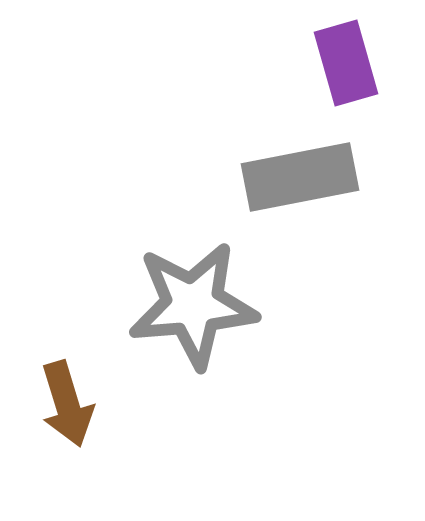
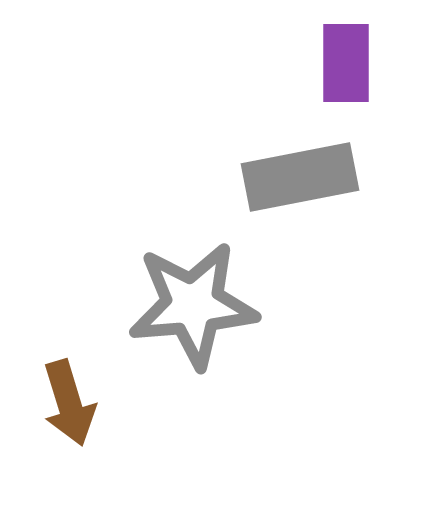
purple rectangle: rotated 16 degrees clockwise
brown arrow: moved 2 px right, 1 px up
